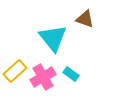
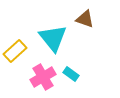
yellow rectangle: moved 20 px up
